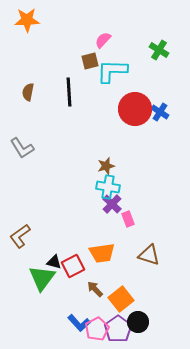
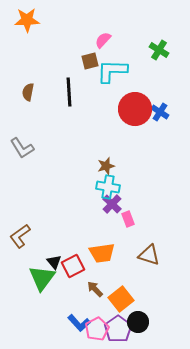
black triangle: rotated 35 degrees clockwise
